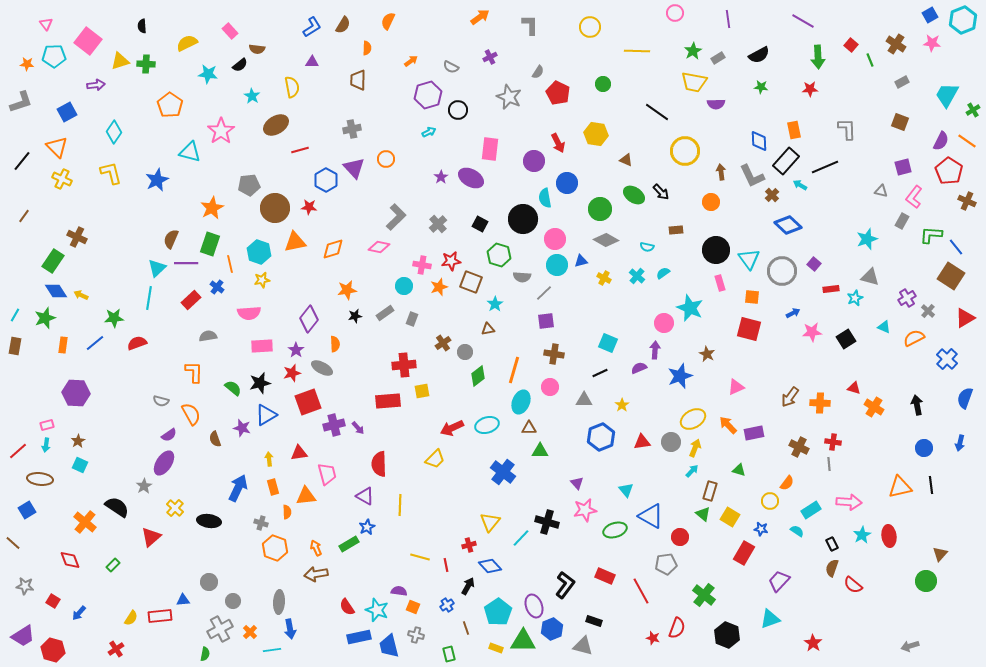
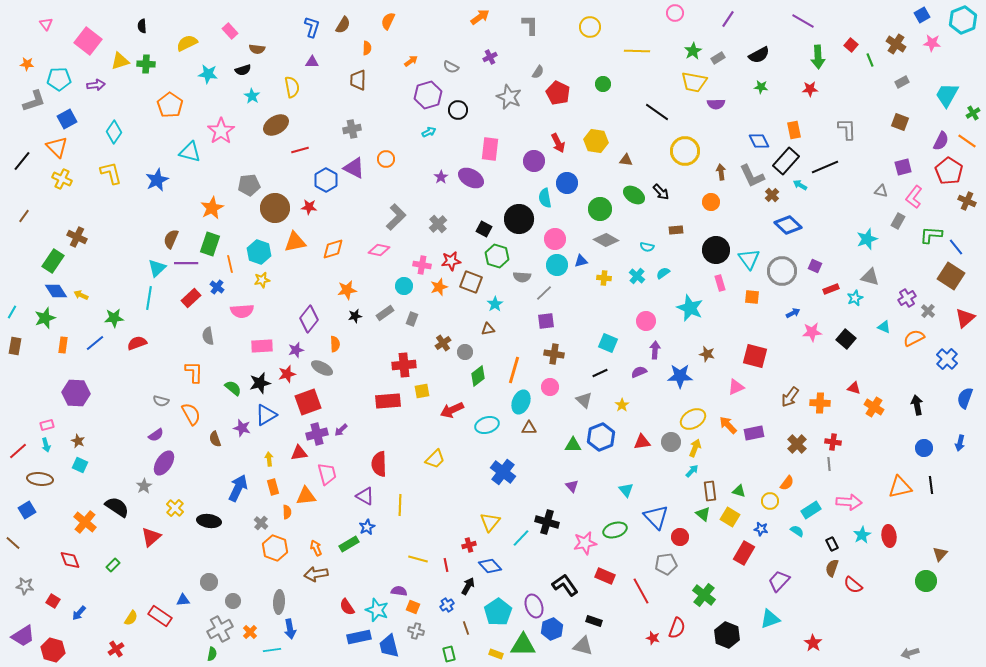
blue square at (930, 15): moved 8 px left
purple line at (728, 19): rotated 42 degrees clockwise
blue L-shape at (312, 27): rotated 40 degrees counterclockwise
cyan pentagon at (54, 56): moved 5 px right, 23 px down
black semicircle at (240, 65): moved 3 px right, 5 px down; rotated 21 degrees clockwise
gray L-shape at (21, 102): moved 13 px right, 1 px up
green cross at (973, 110): moved 3 px down
blue square at (67, 112): moved 7 px down
yellow hexagon at (596, 134): moved 7 px down
blue diamond at (759, 141): rotated 25 degrees counterclockwise
brown triangle at (626, 160): rotated 16 degrees counterclockwise
purple triangle at (354, 168): rotated 20 degrees counterclockwise
black circle at (523, 219): moved 4 px left
gray rectangle at (902, 221): moved 4 px left
black square at (480, 224): moved 4 px right, 5 px down
pink diamond at (379, 247): moved 3 px down
green hexagon at (499, 255): moved 2 px left, 1 px down
purple square at (814, 264): moved 1 px right, 2 px down; rotated 16 degrees counterclockwise
yellow cross at (604, 278): rotated 24 degrees counterclockwise
red rectangle at (831, 289): rotated 14 degrees counterclockwise
red rectangle at (191, 300): moved 2 px up
pink semicircle at (249, 313): moved 7 px left, 2 px up
cyan line at (15, 315): moved 3 px left, 3 px up
red triangle at (965, 318): rotated 10 degrees counterclockwise
pink circle at (664, 323): moved 18 px left, 2 px up
red square at (749, 329): moved 6 px right, 27 px down
gray semicircle at (208, 336): rotated 90 degrees counterclockwise
black square at (846, 339): rotated 18 degrees counterclockwise
purple star at (296, 350): rotated 21 degrees clockwise
brown star at (707, 354): rotated 14 degrees counterclockwise
purple semicircle at (639, 368): moved 4 px down
red star at (292, 373): moved 5 px left, 1 px down
blue star at (680, 376): rotated 20 degrees clockwise
gray triangle at (584, 400): rotated 42 degrees clockwise
purple cross at (334, 425): moved 17 px left, 9 px down
purple arrow at (358, 428): moved 17 px left, 2 px down; rotated 88 degrees clockwise
red arrow at (452, 428): moved 18 px up
purple semicircle at (169, 435): moved 13 px left
brown star at (78, 441): rotated 16 degrees counterclockwise
cyan arrow at (46, 445): rotated 24 degrees counterclockwise
brown cross at (799, 447): moved 2 px left, 3 px up; rotated 18 degrees clockwise
green triangle at (540, 451): moved 33 px right, 6 px up
green triangle at (739, 470): moved 21 px down
purple triangle at (577, 483): moved 5 px left, 3 px down
brown rectangle at (710, 491): rotated 24 degrees counterclockwise
pink star at (585, 510): moved 33 px down
blue triangle at (651, 516): moved 5 px right, 1 px down; rotated 16 degrees clockwise
gray cross at (261, 523): rotated 24 degrees clockwise
yellow line at (420, 557): moved 2 px left, 2 px down
black L-shape at (565, 585): rotated 72 degrees counterclockwise
red rectangle at (160, 616): rotated 40 degrees clockwise
gray cross at (416, 635): moved 4 px up
green triangle at (523, 641): moved 4 px down
gray arrow at (910, 646): moved 7 px down
yellow rectangle at (496, 648): moved 6 px down
green semicircle at (205, 654): moved 7 px right
